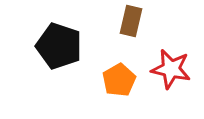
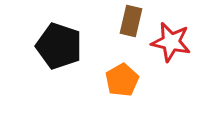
red star: moved 27 px up
orange pentagon: moved 3 px right
